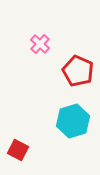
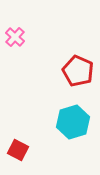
pink cross: moved 25 px left, 7 px up
cyan hexagon: moved 1 px down
